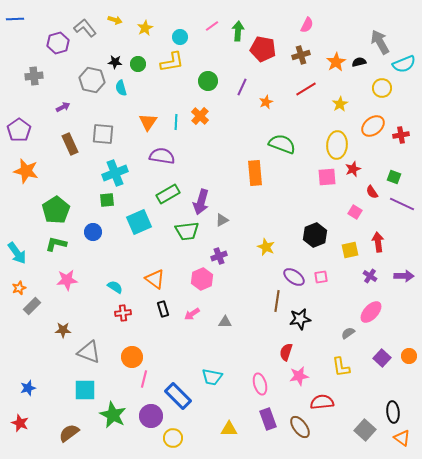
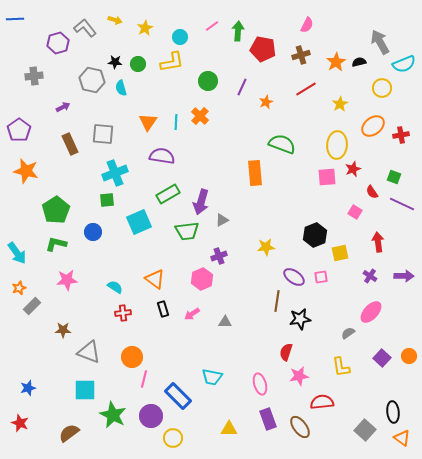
yellow star at (266, 247): rotated 30 degrees counterclockwise
yellow square at (350, 250): moved 10 px left, 3 px down
